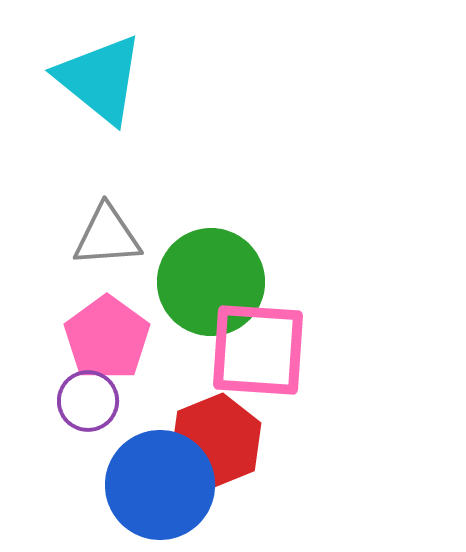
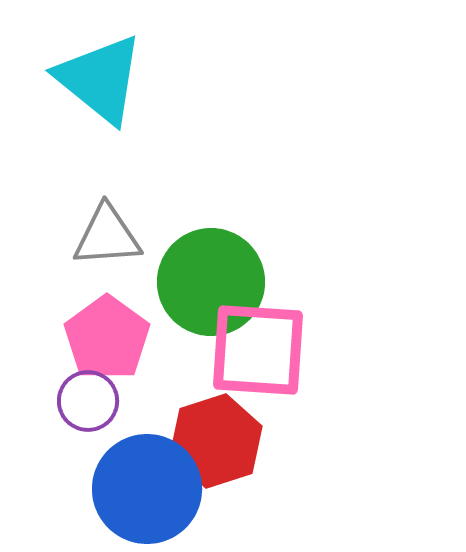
red hexagon: rotated 4 degrees clockwise
blue circle: moved 13 px left, 4 px down
